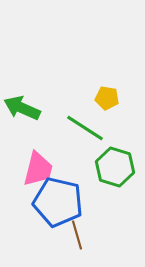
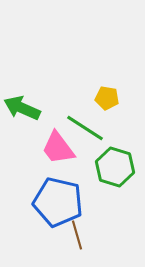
pink trapezoid: moved 20 px right, 21 px up; rotated 129 degrees clockwise
